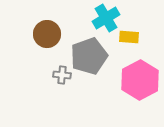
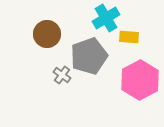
gray cross: rotated 30 degrees clockwise
